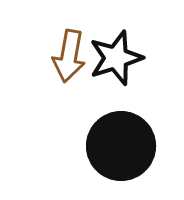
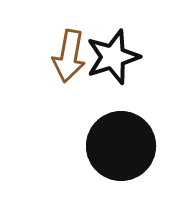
black star: moved 3 px left, 1 px up
